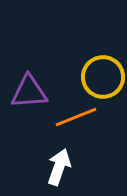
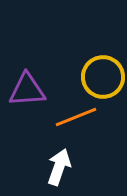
purple triangle: moved 2 px left, 2 px up
